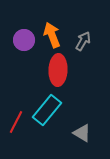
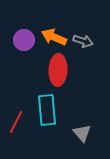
orange arrow: moved 2 px right, 2 px down; rotated 45 degrees counterclockwise
gray arrow: rotated 78 degrees clockwise
cyan rectangle: rotated 44 degrees counterclockwise
gray triangle: rotated 18 degrees clockwise
